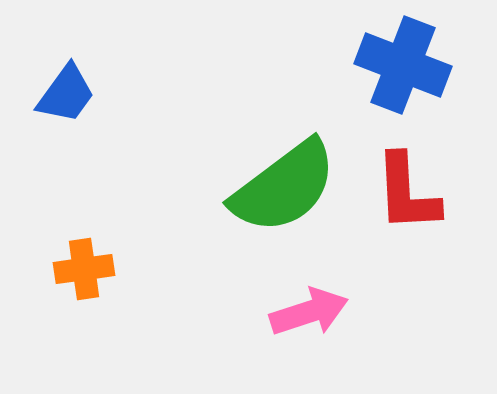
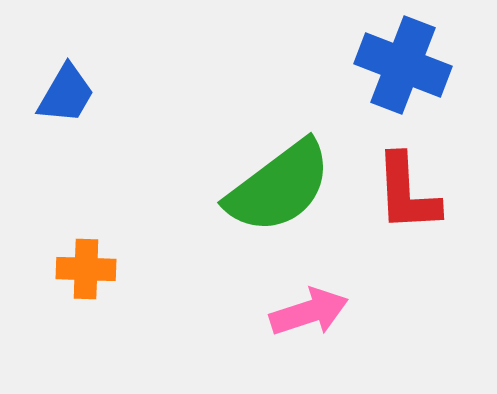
blue trapezoid: rotated 6 degrees counterclockwise
green semicircle: moved 5 px left
orange cross: moved 2 px right; rotated 10 degrees clockwise
